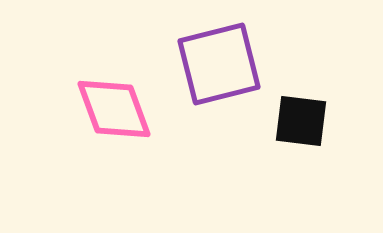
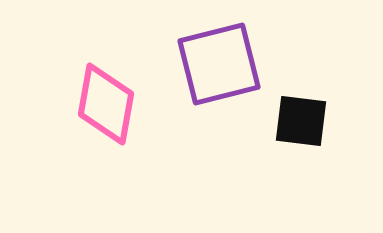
pink diamond: moved 8 px left, 5 px up; rotated 30 degrees clockwise
